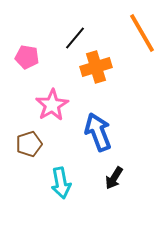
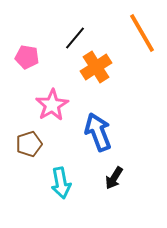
orange cross: rotated 16 degrees counterclockwise
